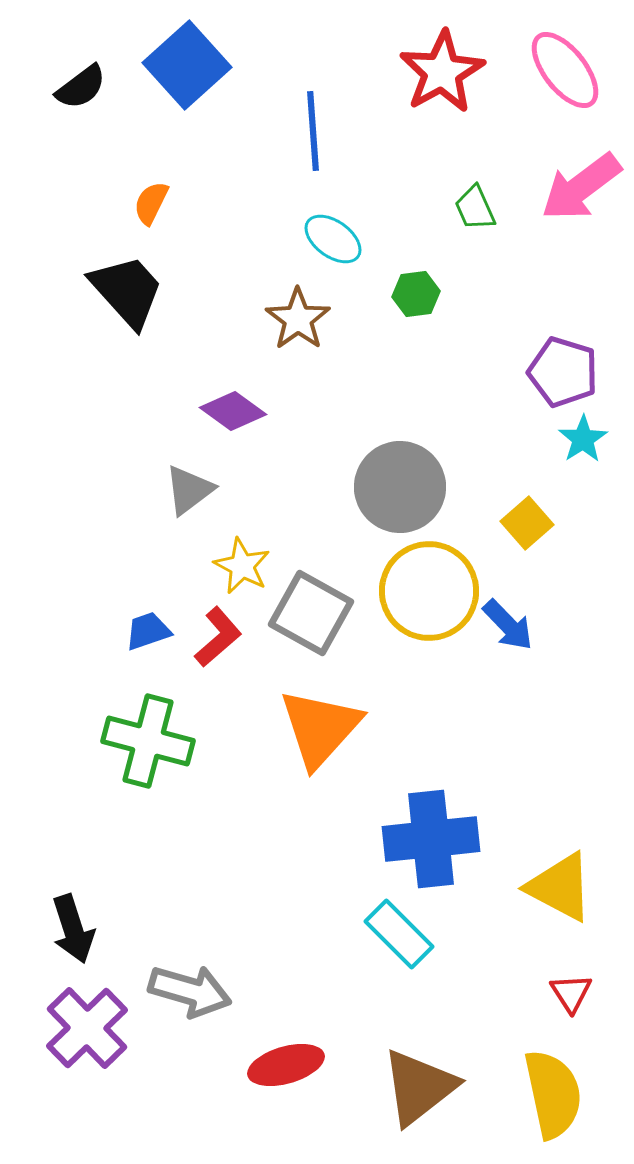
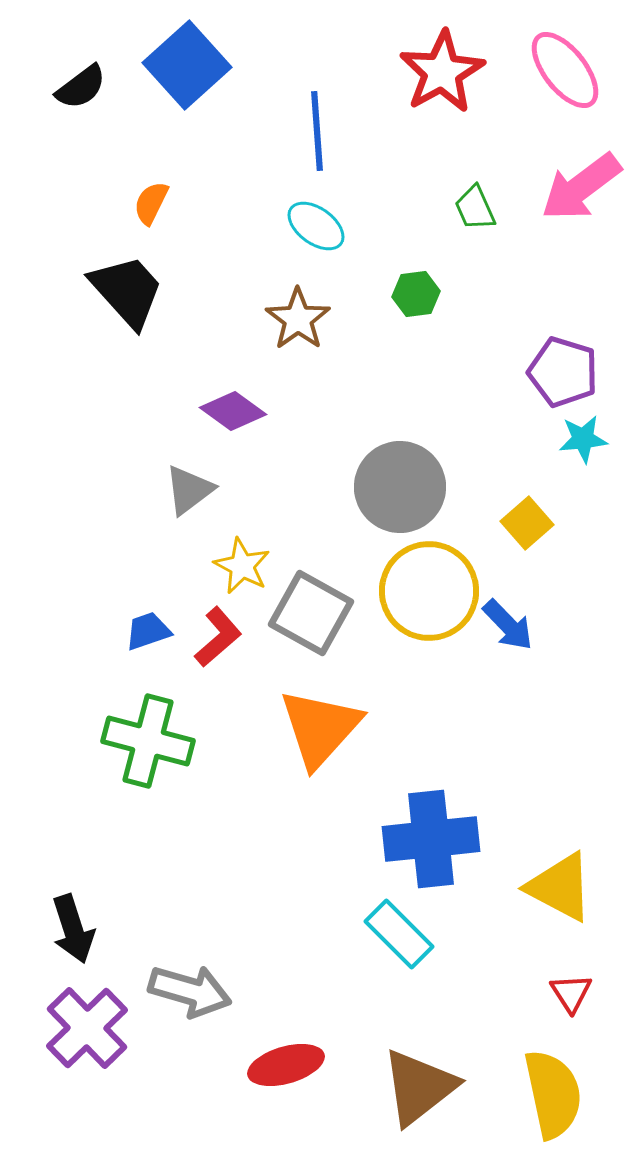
blue line: moved 4 px right
cyan ellipse: moved 17 px left, 13 px up
cyan star: rotated 27 degrees clockwise
